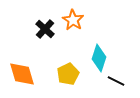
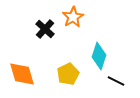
orange star: moved 3 px up; rotated 10 degrees clockwise
cyan diamond: moved 2 px up
